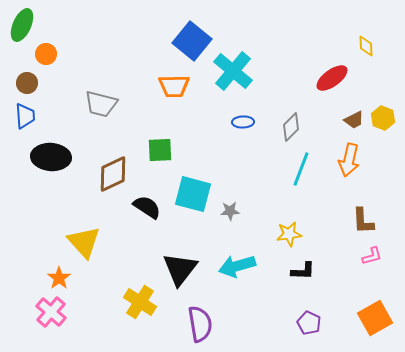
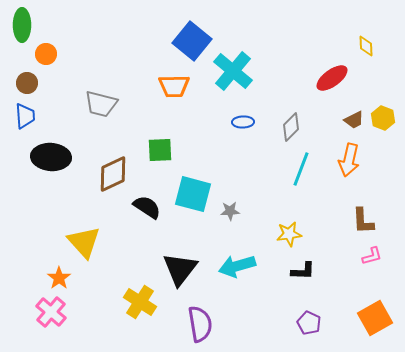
green ellipse: rotated 24 degrees counterclockwise
